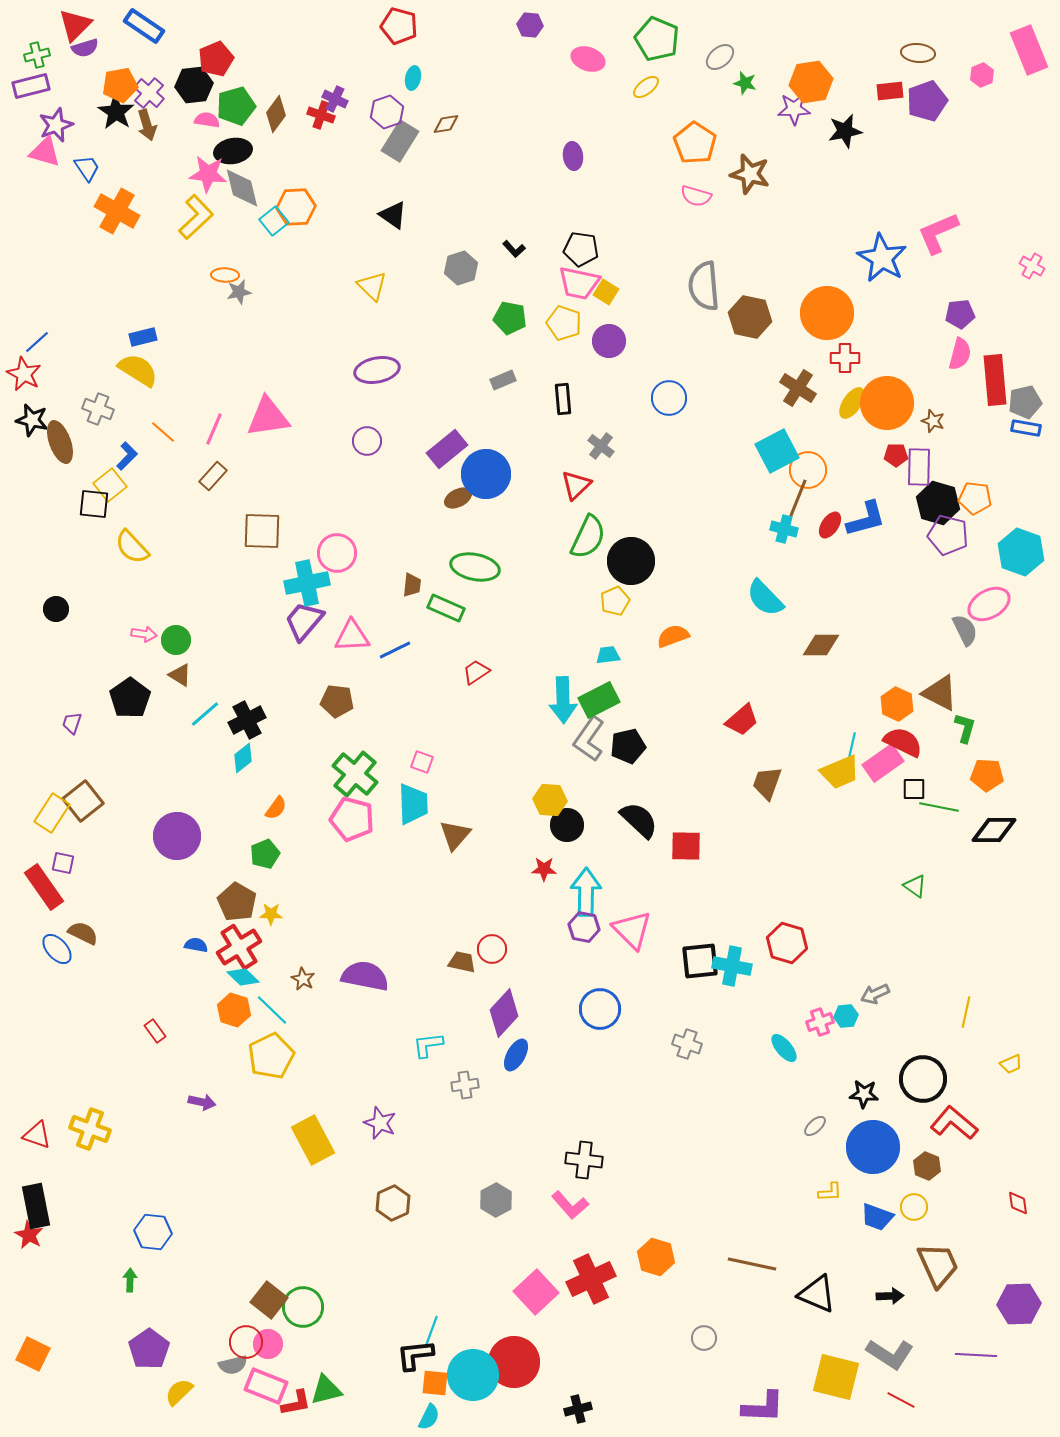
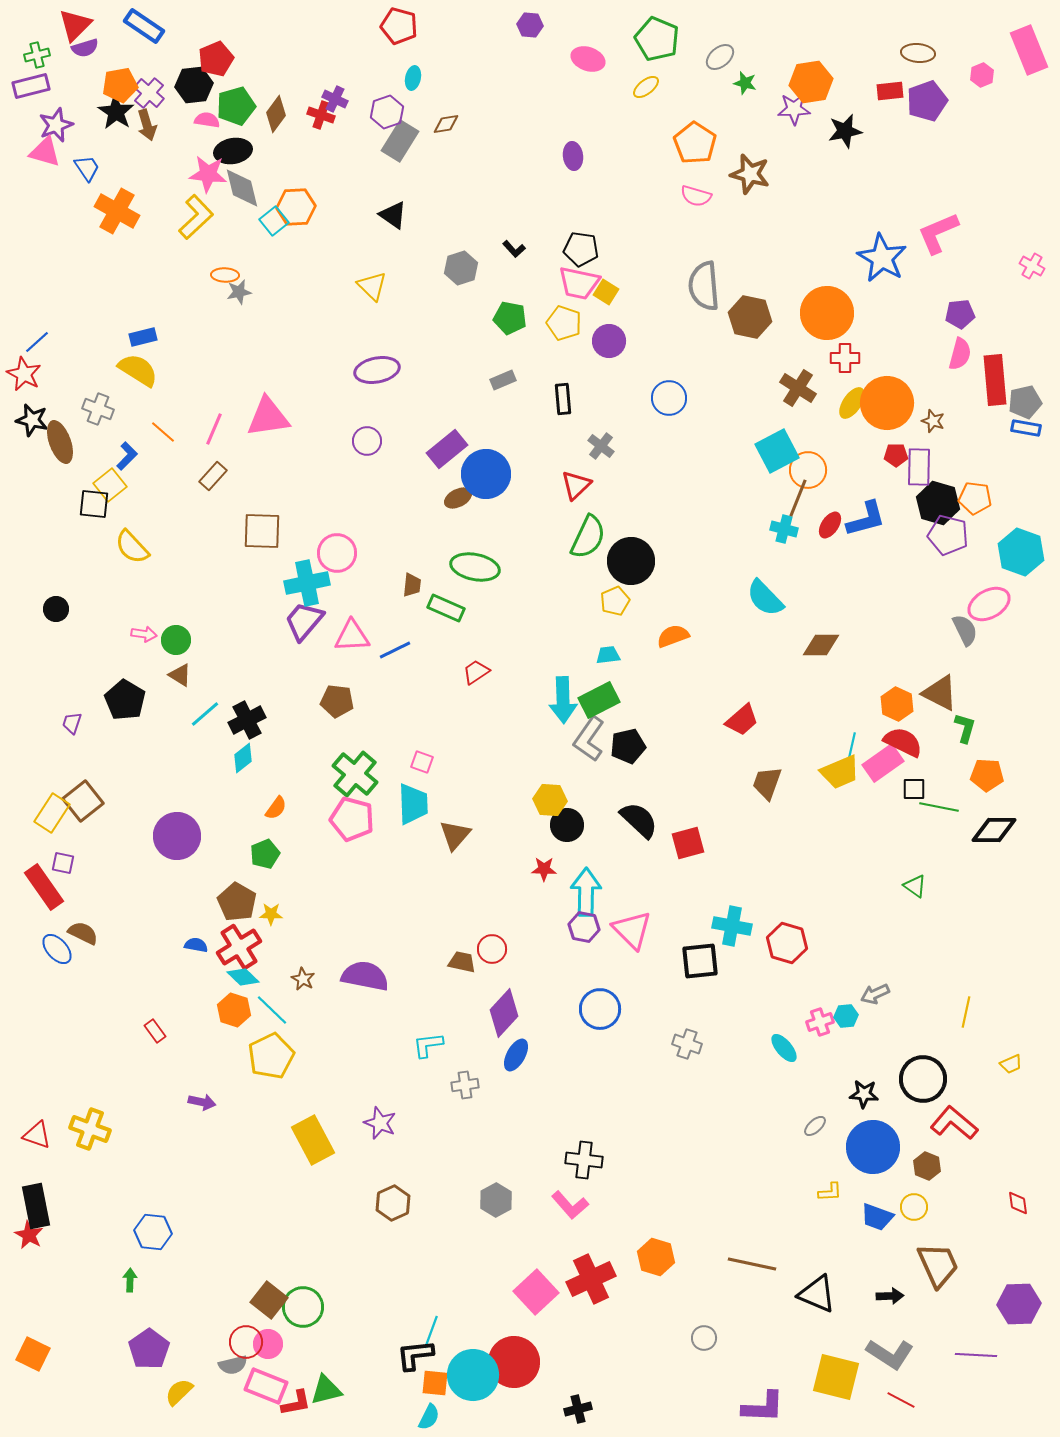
black pentagon at (130, 698): moved 5 px left, 2 px down; rotated 6 degrees counterclockwise
red square at (686, 846): moved 2 px right, 3 px up; rotated 16 degrees counterclockwise
cyan cross at (732, 966): moved 40 px up
